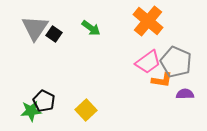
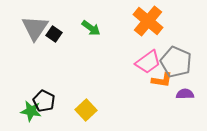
green star: rotated 15 degrees clockwise
